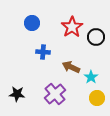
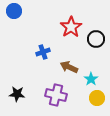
blue circle: moved 18 px left, 12 px up
red star: moved 1 px left
black circle: moved 2 px down
blue cross: rotated 24 degrees counterclockwise
brown arrow: moved 2 px left
cyan star: moved 2 px down
purple cross: moved 1 px right, 1 px down; rotated 35 degrees counterclockwise
